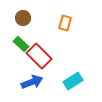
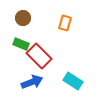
green rectangle: rotated 21 degrees counterclockwise
cyan rectangle: rotated 66 degrees clockwise
